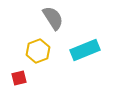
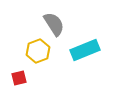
gray semicircle: moved 1 px right, 6 px down
